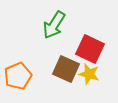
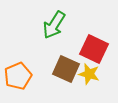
red square: moved 4 px right
